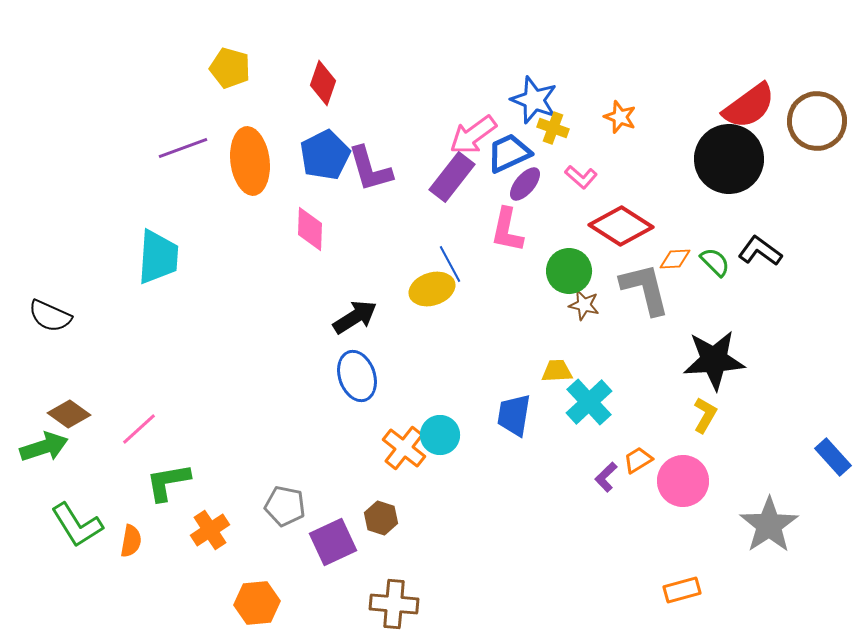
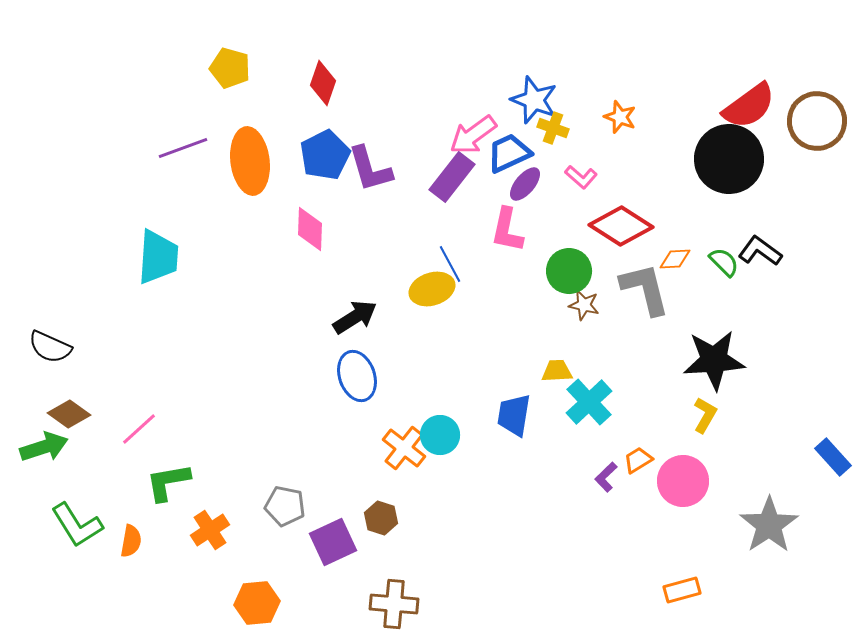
green semicircle at (715, 262): moved 9 px right
black semicircle at (50, 316): moved 31 px down
